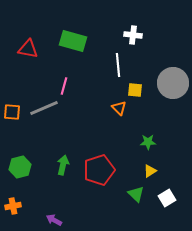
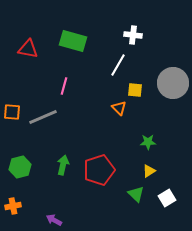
white line: rotated 35 degrees clockwise
gray line: moved 1 px left, 9 px down
yellow triangle: moved 1 px left
